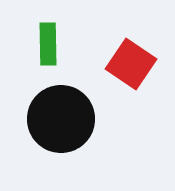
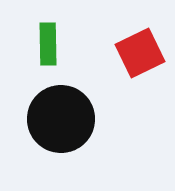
red square: moved 9 px right, 11 px up; rotated 30 degrees clockwise
